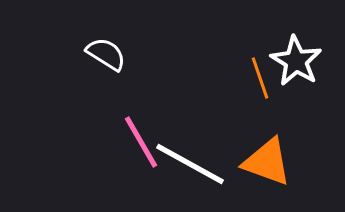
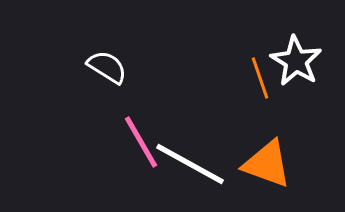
white semicircle: moved 1 px right, 13 px down
orange triangle: moved 2 px down
